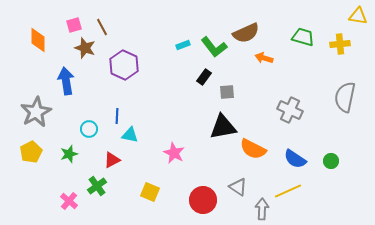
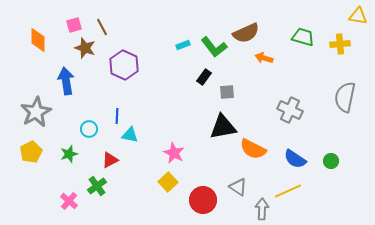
red triangle: moved 2 px left
yellow square: moved 18 px right, 10 px up; rotated 24 degrees clockwise
